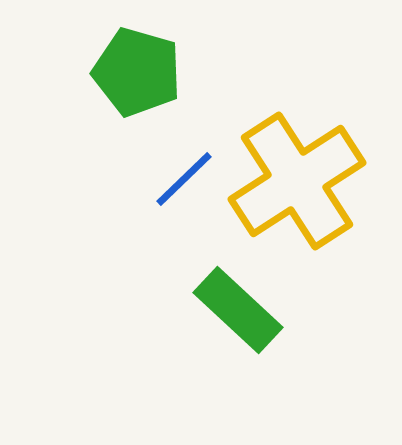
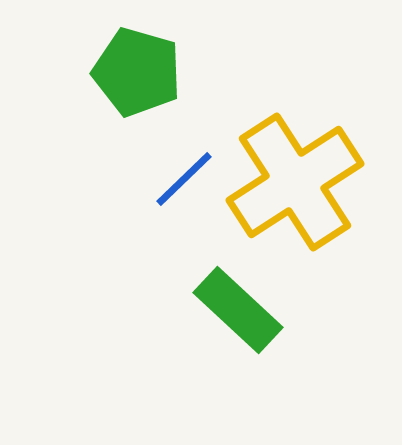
yellow cross: moved 2 px left, 1 px down
